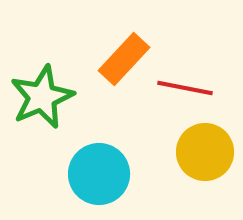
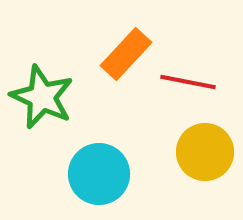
orange rectangle: moved 2 px right, 5 px up
red line: moved 3 px right, 6 px up
green star: rotated 24 degrees counterclockwise
